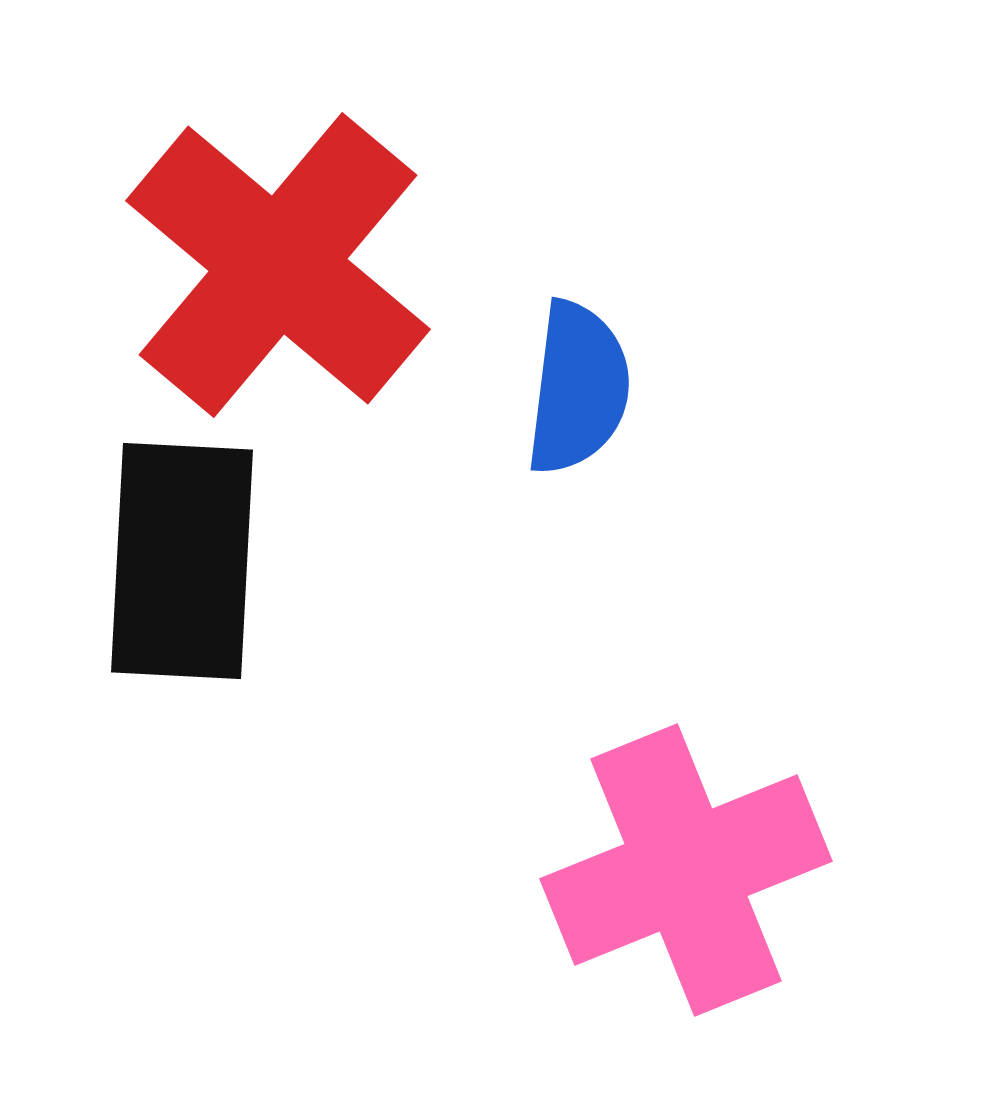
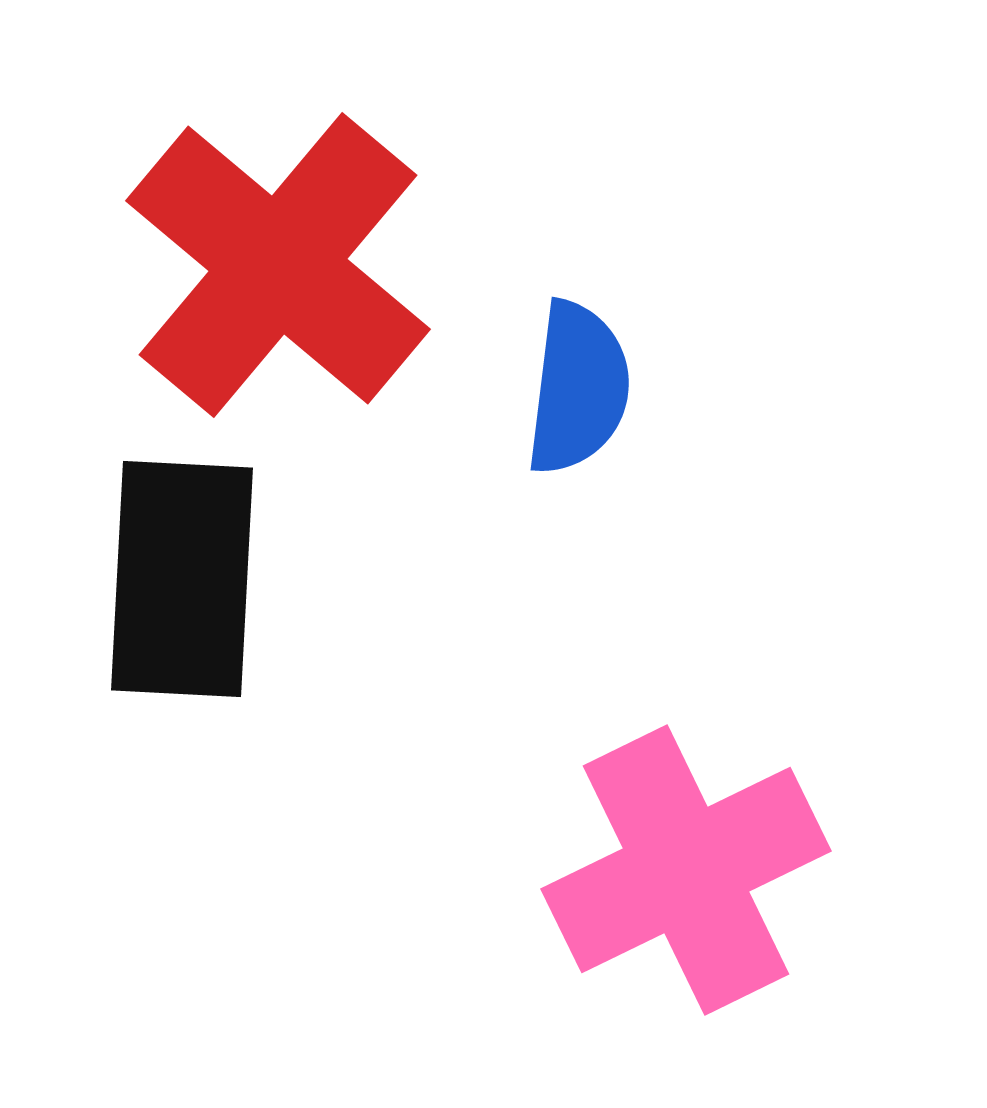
black rectangle: moved 18 px down
pink cross: rotated 4 degrees counterclockwise
